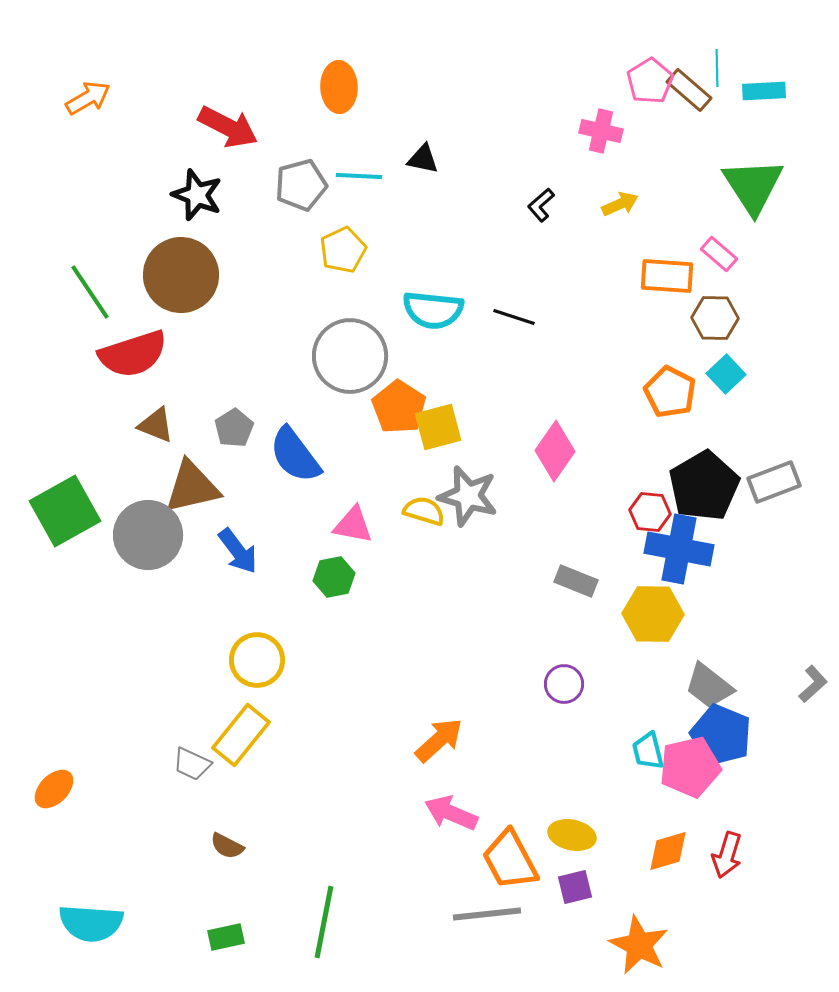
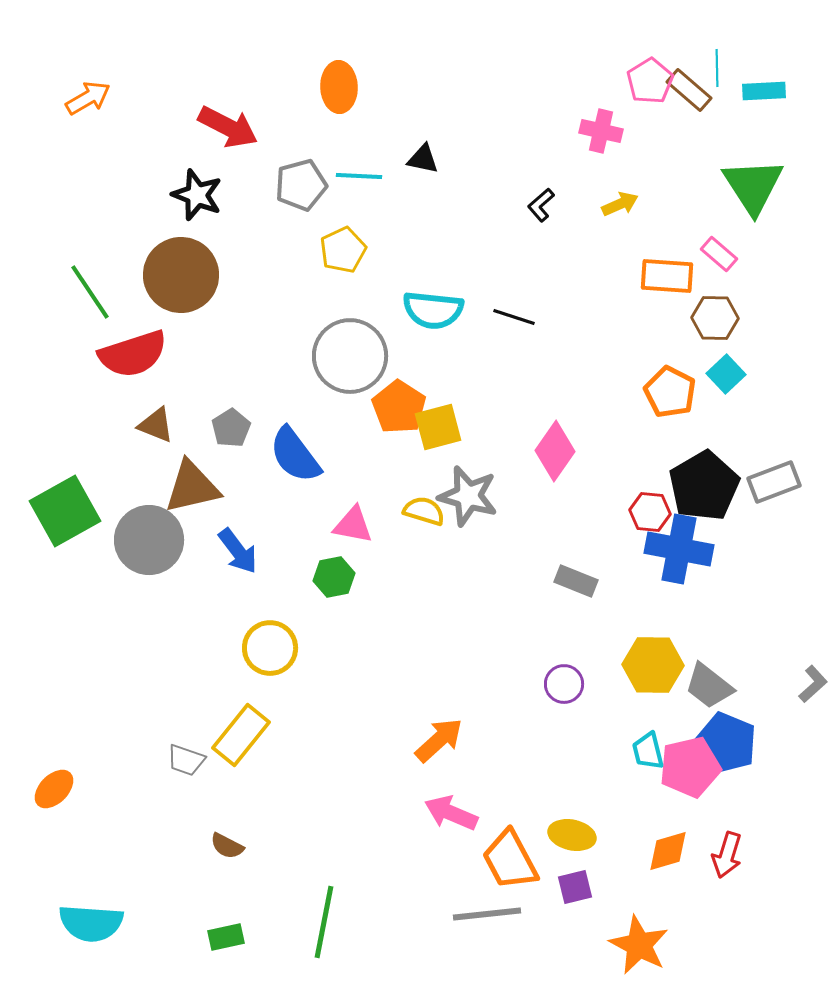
gray pentagon at (234, 428): moved 3 px left
gray circle at (148, 535): moved 1 px right, 5 px down
yellow hexagon at (653, 614): moved 51 px down
yellow circle at (257, 660): moved 13 px right, 12 px up
blue pentagon at (721, 735): moved 5 px right, 8 px down
gray trapezoid at (192, 764): moved 6 px left, 4 px up; rotated 6 degrees counterclockwise
